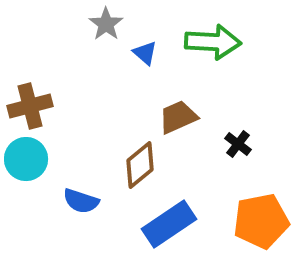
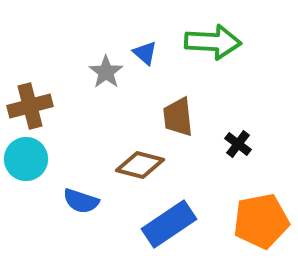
gray star: moved 48 px down
brown trapezoid: rotated 72 degrees counterclockwise
brown diamond: rotated 54 degrees clockwise
